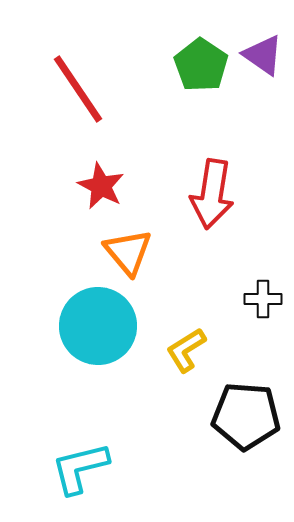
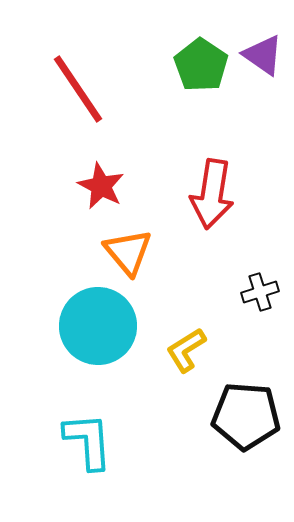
black cross: moved 3 px left, 7 px up; rotated 18 degrees counterclockwise
cyan L-shape: moved 8 px right, 27 px up; rotated 100 degrees clockwise
